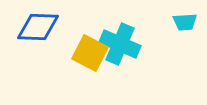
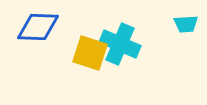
cyan trapezoid: moved 1 px right, 2 px down
yellow square: rotated 9 degrees counterclockwise
